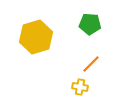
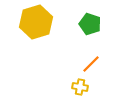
green pentagon: rotated 15 degrees clockwise
yellow hexagon: moved 15 px up
